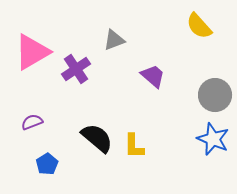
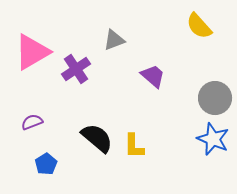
gray circle: moved 3 px down
blue pentagon: moved 1 px left
